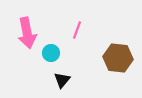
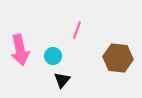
pink arrow: moved 7 px left, 17 px down
cyan circle: moved 2 px right, 3 px down
